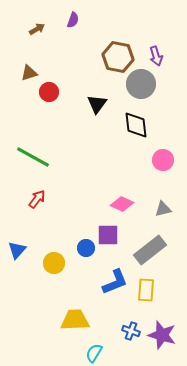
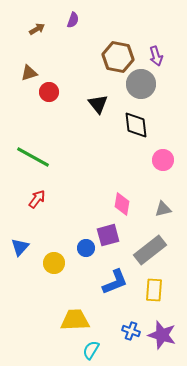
black triangle: moved 1 px right; rotated 15 degrees counterclockwise
pink diamond: rotated 75 degrees clockwise
purple square: rotated 15 degrees counterclockwise
blue triangle: moved 3 px right, 3 px up
yellow rectangle: moved 8 px right
cyan semicircle: moved 3 px left, 3 px up
